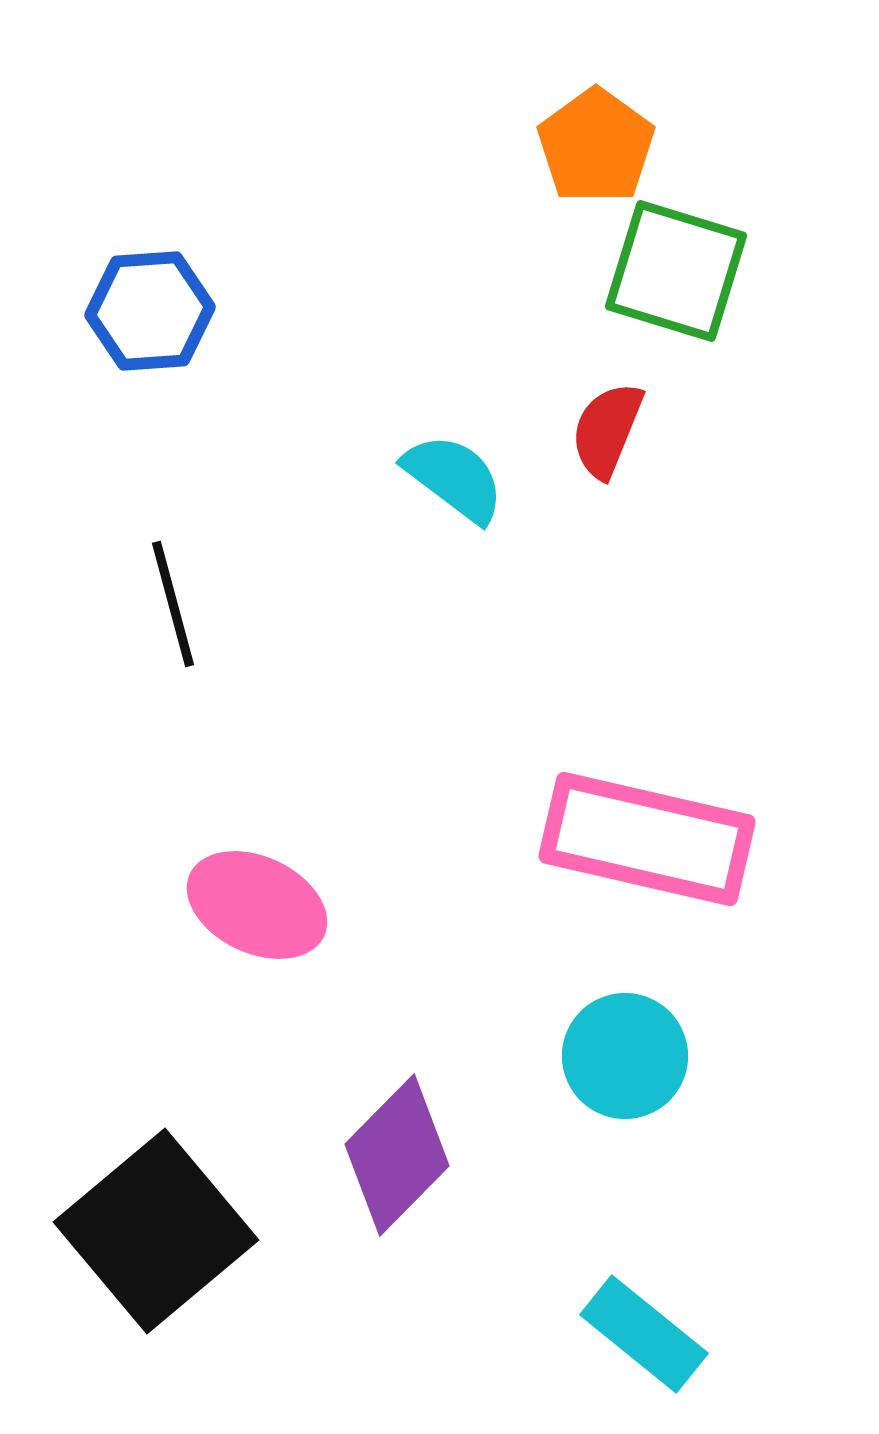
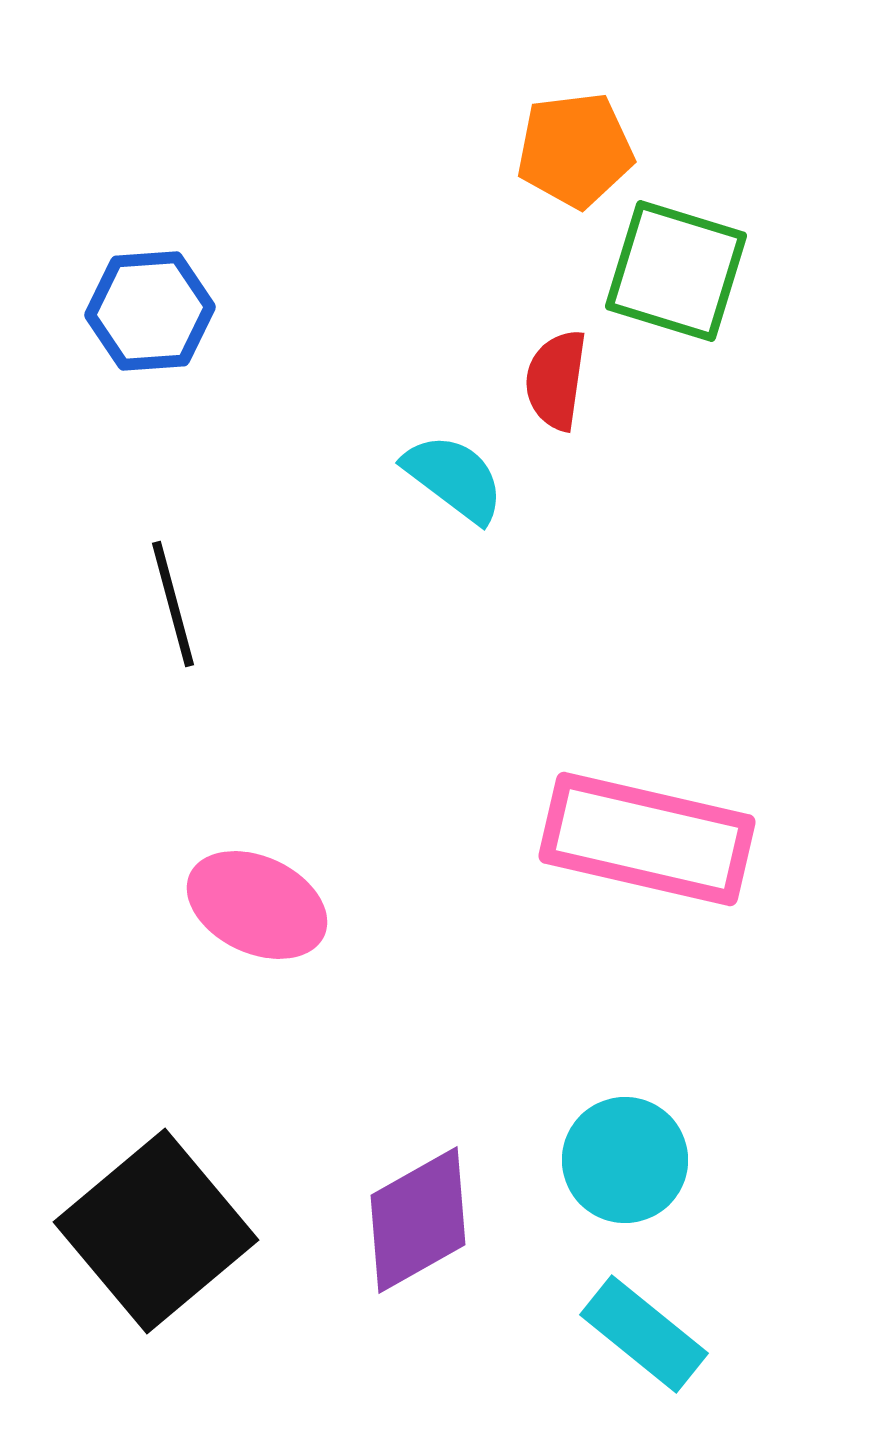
orange pentagon: moved 21 px left, 4 px down; rotated 29 degrees clockwise
red semicircle: moved 51 px left, 50 px up; rotated 14 degrees counterclockwise
cyan circle: moved 104 px down
purple diamond: moved 21 px right, 65 px down; rotated 16 degrees clockwise
